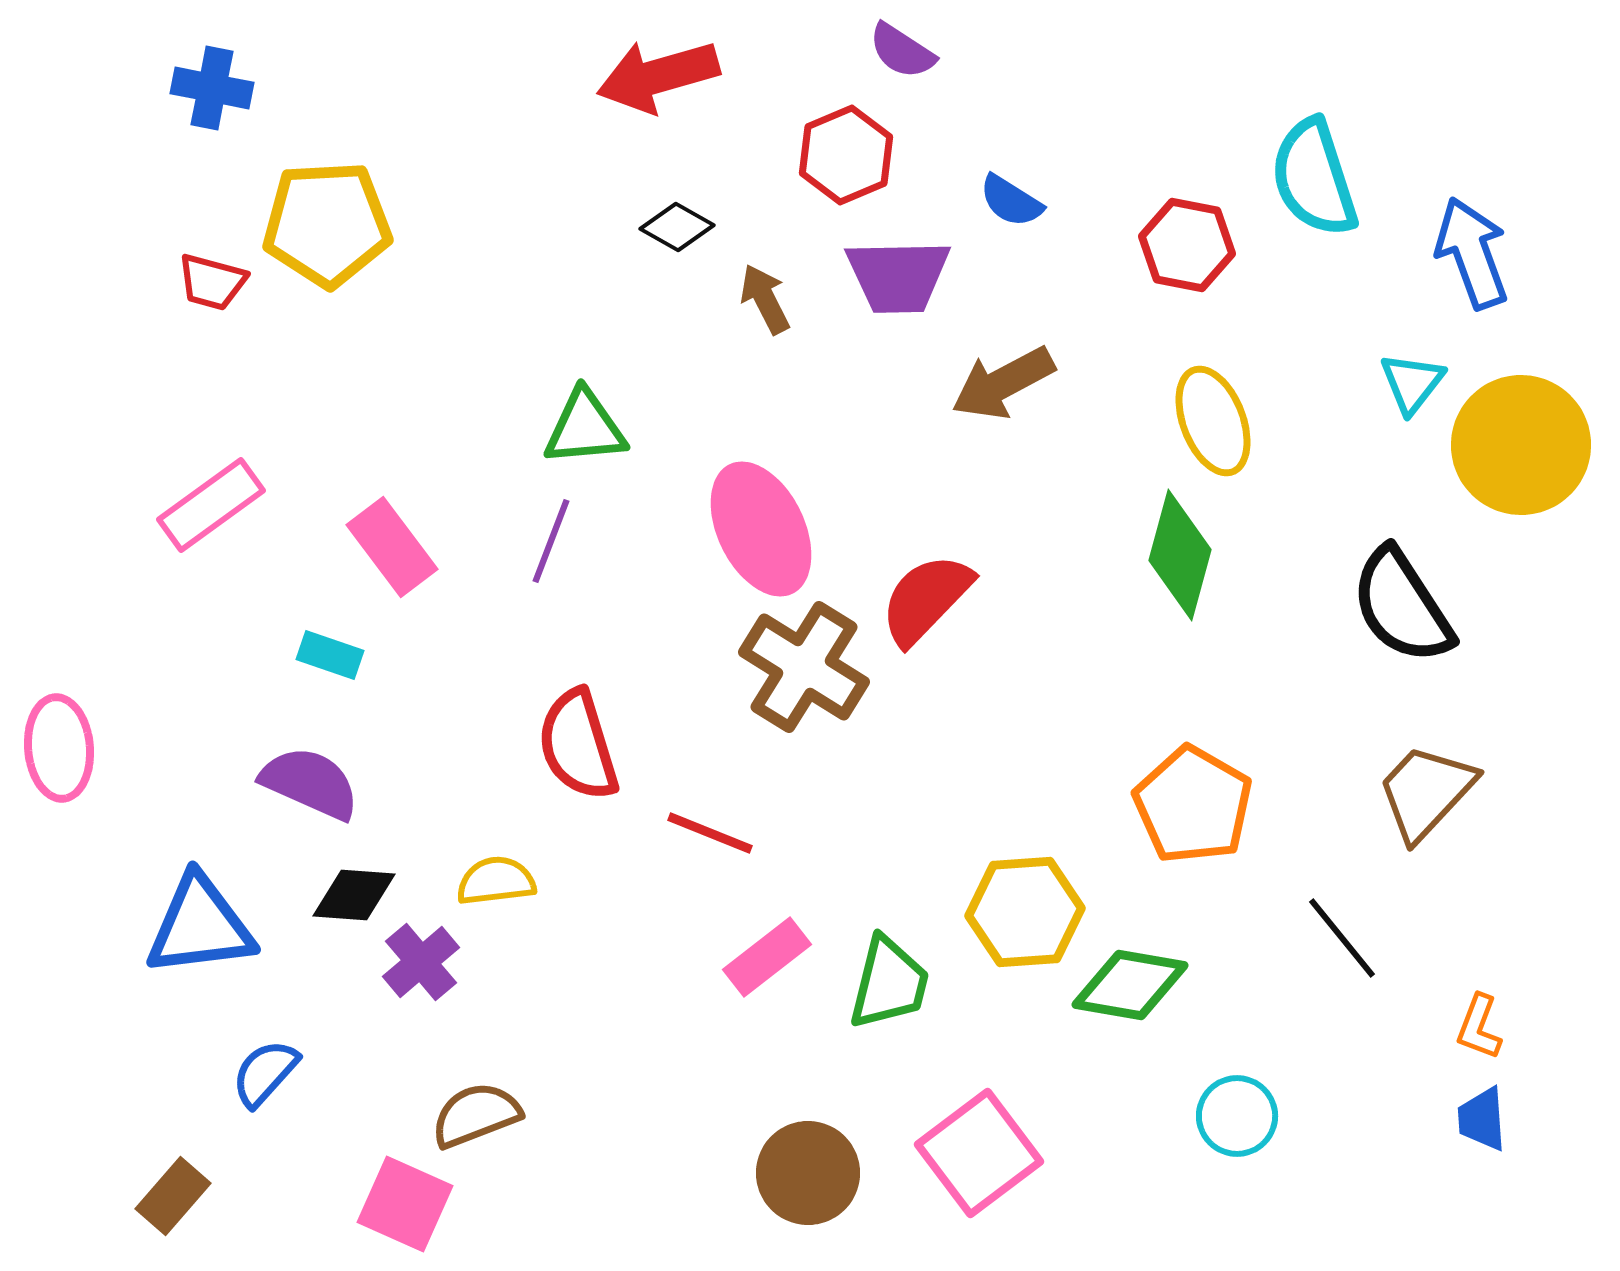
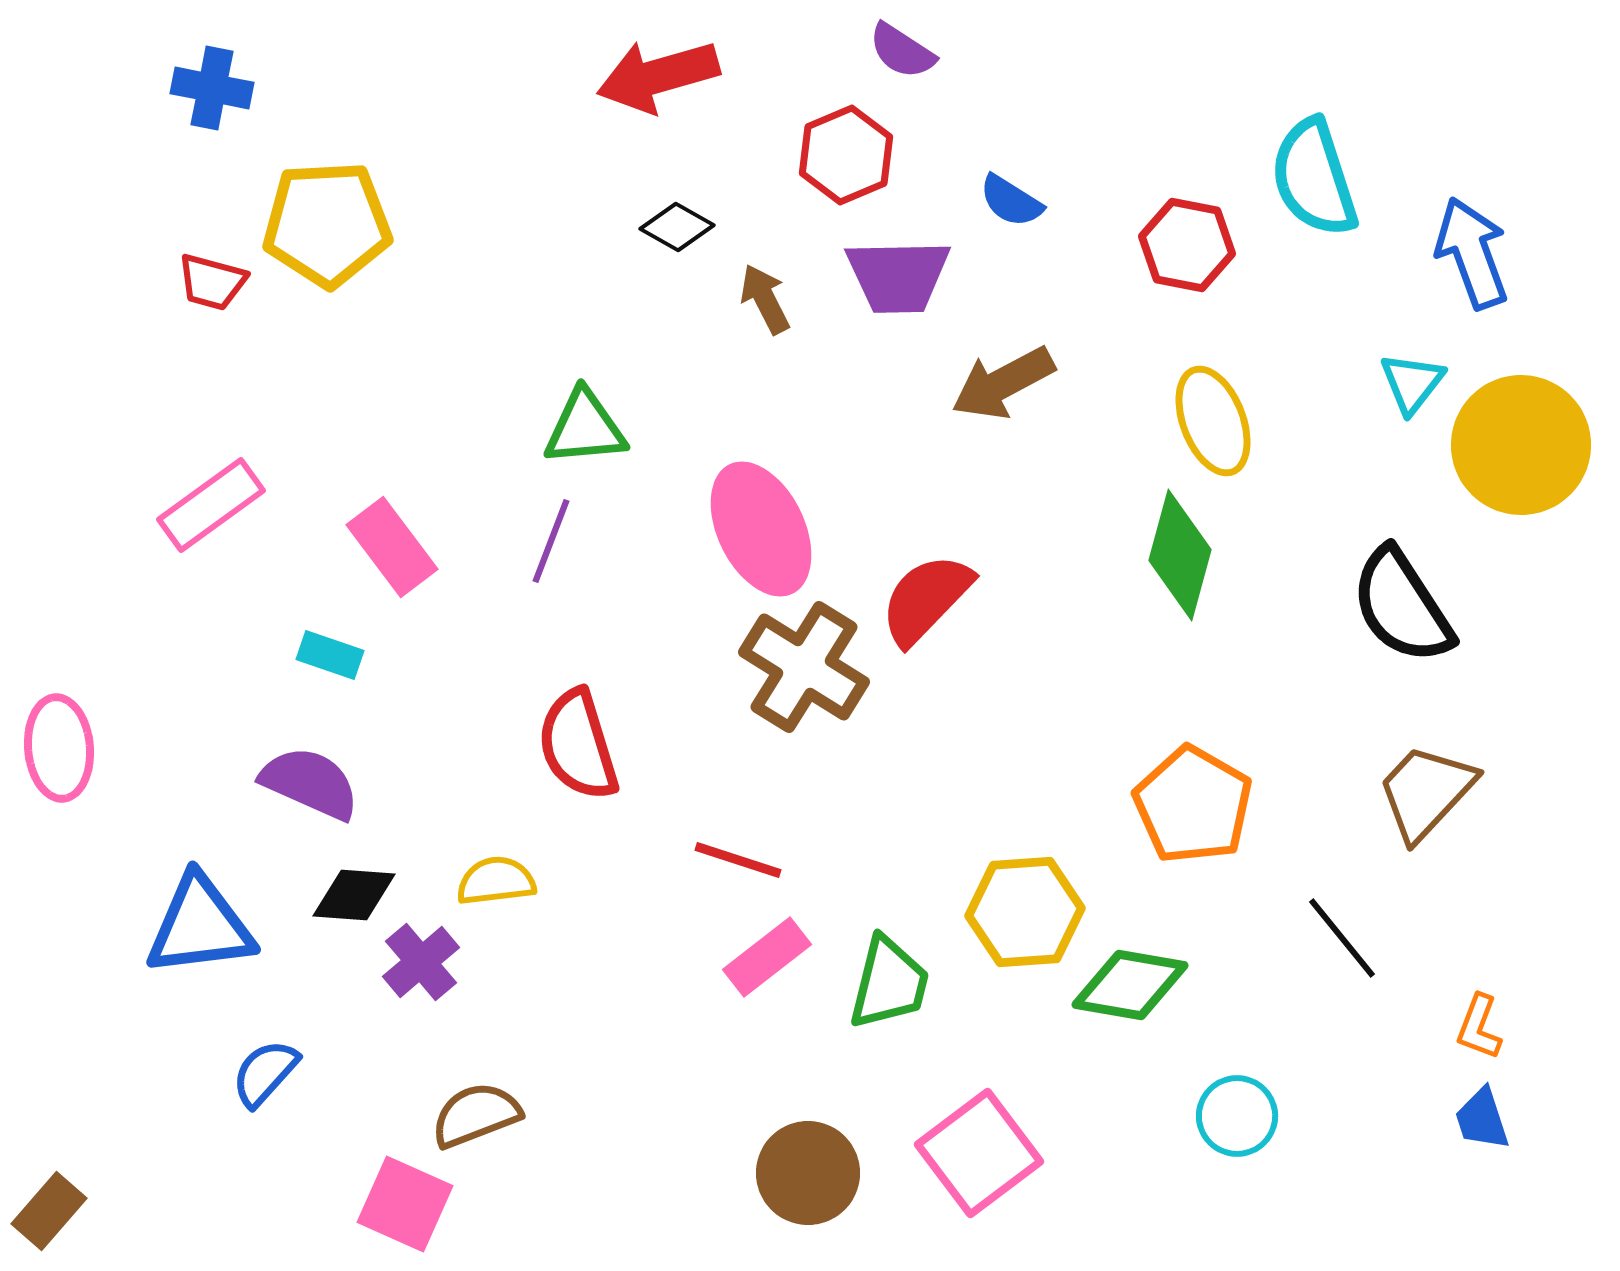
red line at (710, 833): moved 28 px right, 27 px down; rotated 4 degrees counterclockwise
blue trapezoid at (1482, 1119): rotated 14 degrees counterclockwise
brown rectangle at (173, 1196): moved 124 px left, 15 px down
